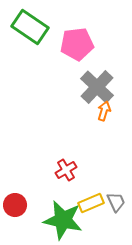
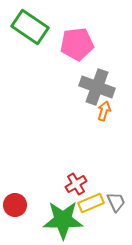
gray cross: rotated 24 degrees counterclockwise
red cross: moved 10 px right, 14 px down
green star: rotated 12 degrees counterclockwise
